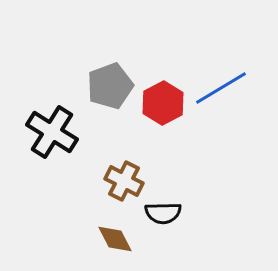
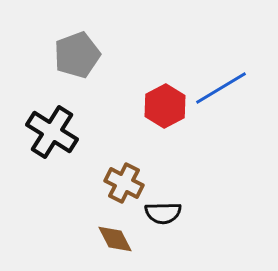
gray pentagon: moved 33 px left, 31 px up
red hexagon: moved 2 px right, 3 px down
brown cross: moved 2 px down
